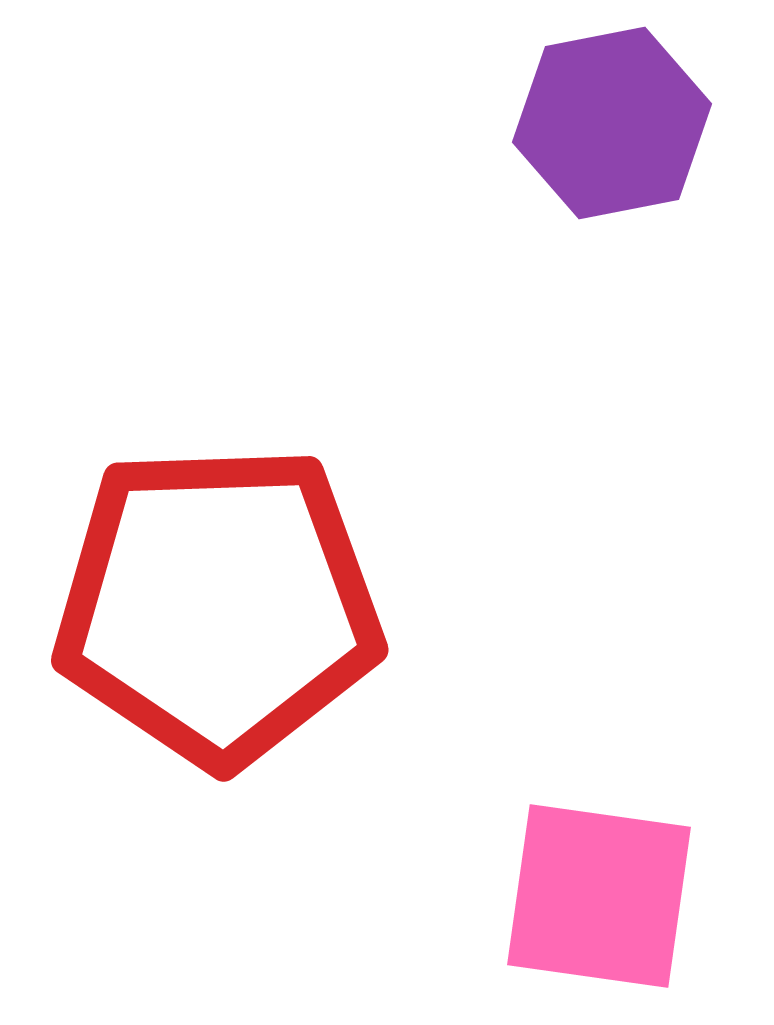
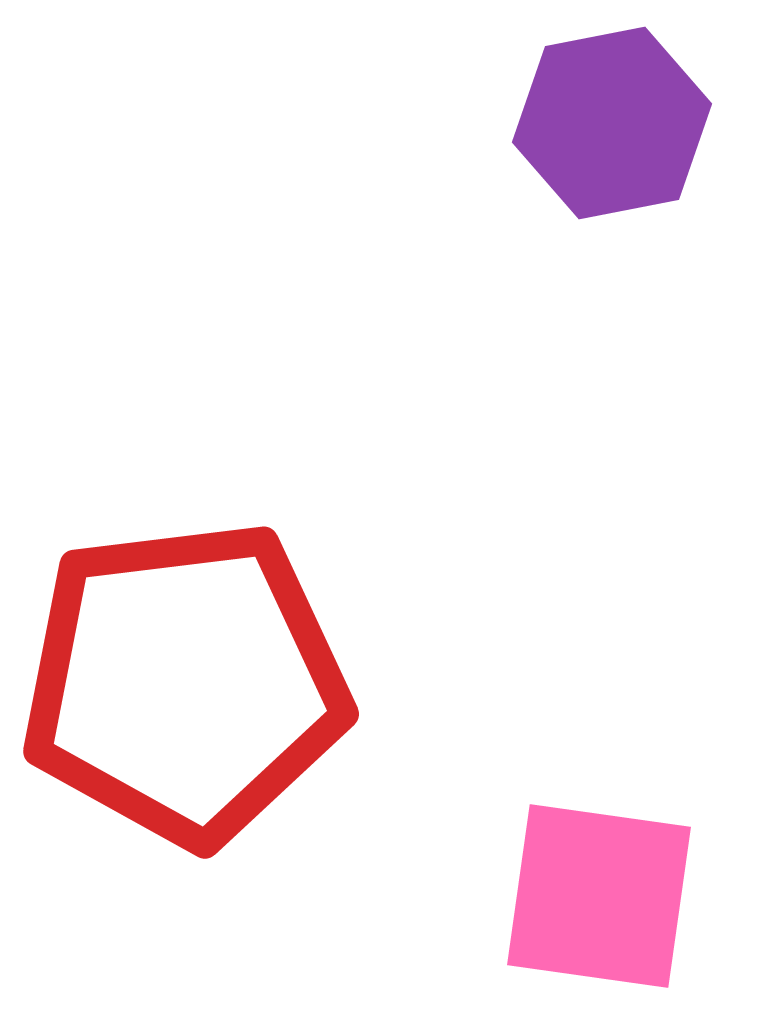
red pentagon: moved 33 px left, 78 px down; rotated 5 degrees counterclockwise
